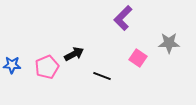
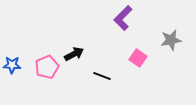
gray star: moved 2 px right, 3 px up; rotated 10 degrees counterclockwise
